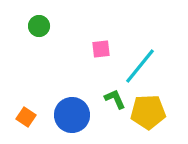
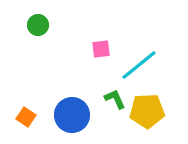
green circle: moved 1 px left, 1 px up
cyan line: moved 1 px left, 1 px up; rotated 12 degrees clockwise
yellow pentagon: moved 1 px left, 1 px up
